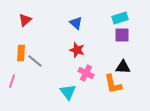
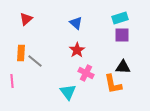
red triangle: moved 1 px right, 1 px up
red star: rotated 21 degrees clockwise
pink line: rotated 24 degrees counterclockwise
